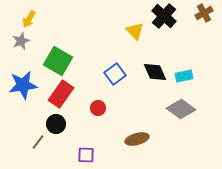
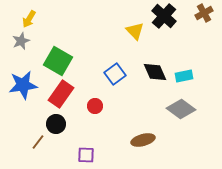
red circle: moved 3 px left, 2 px up
brown ellipse: moved 6 px right, 1 px down
